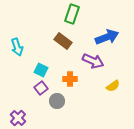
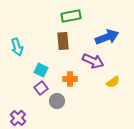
green rectangle: moved 1 px left, 2 px down; rotated 60 degrees clockwise
brown rectangle: rotated 48 degrees clockwise
yellow semicircle: moved 4 px up
